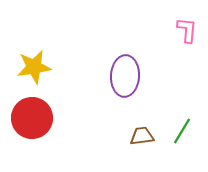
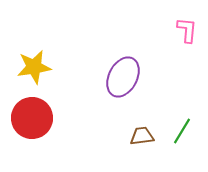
purple ellipse: moved 2 px left, 1 px down; rotated 24 degrees clockwise
